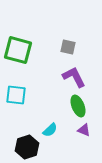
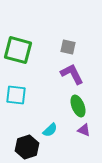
purple L-shape: moved 2 px left, 3 px up
